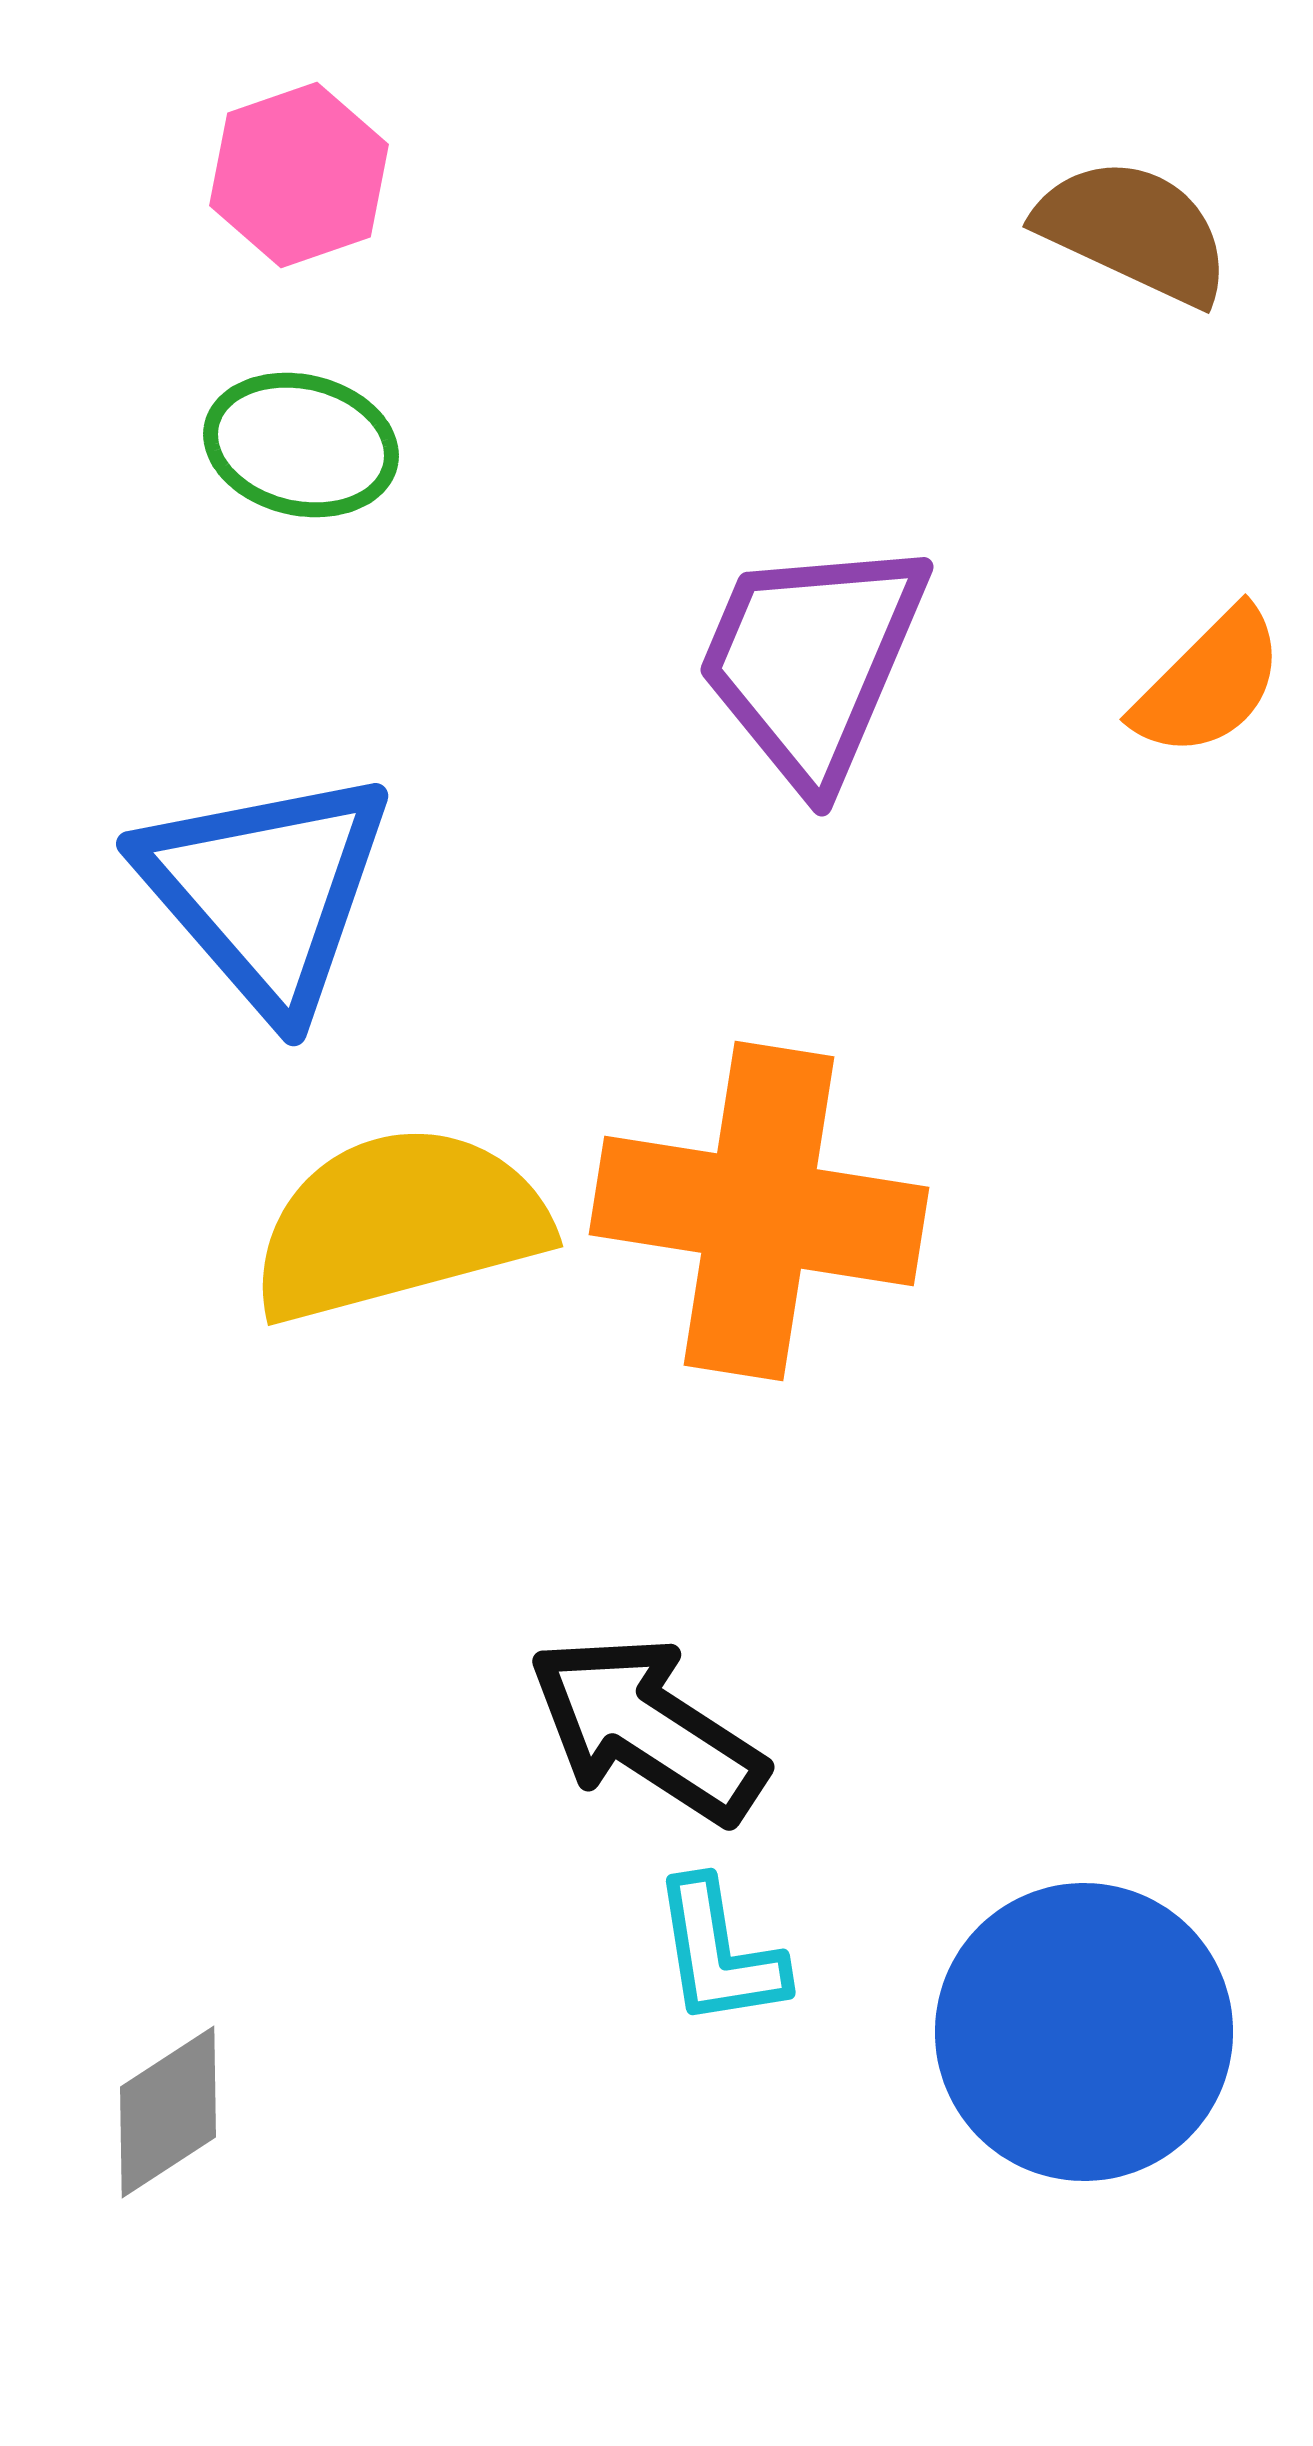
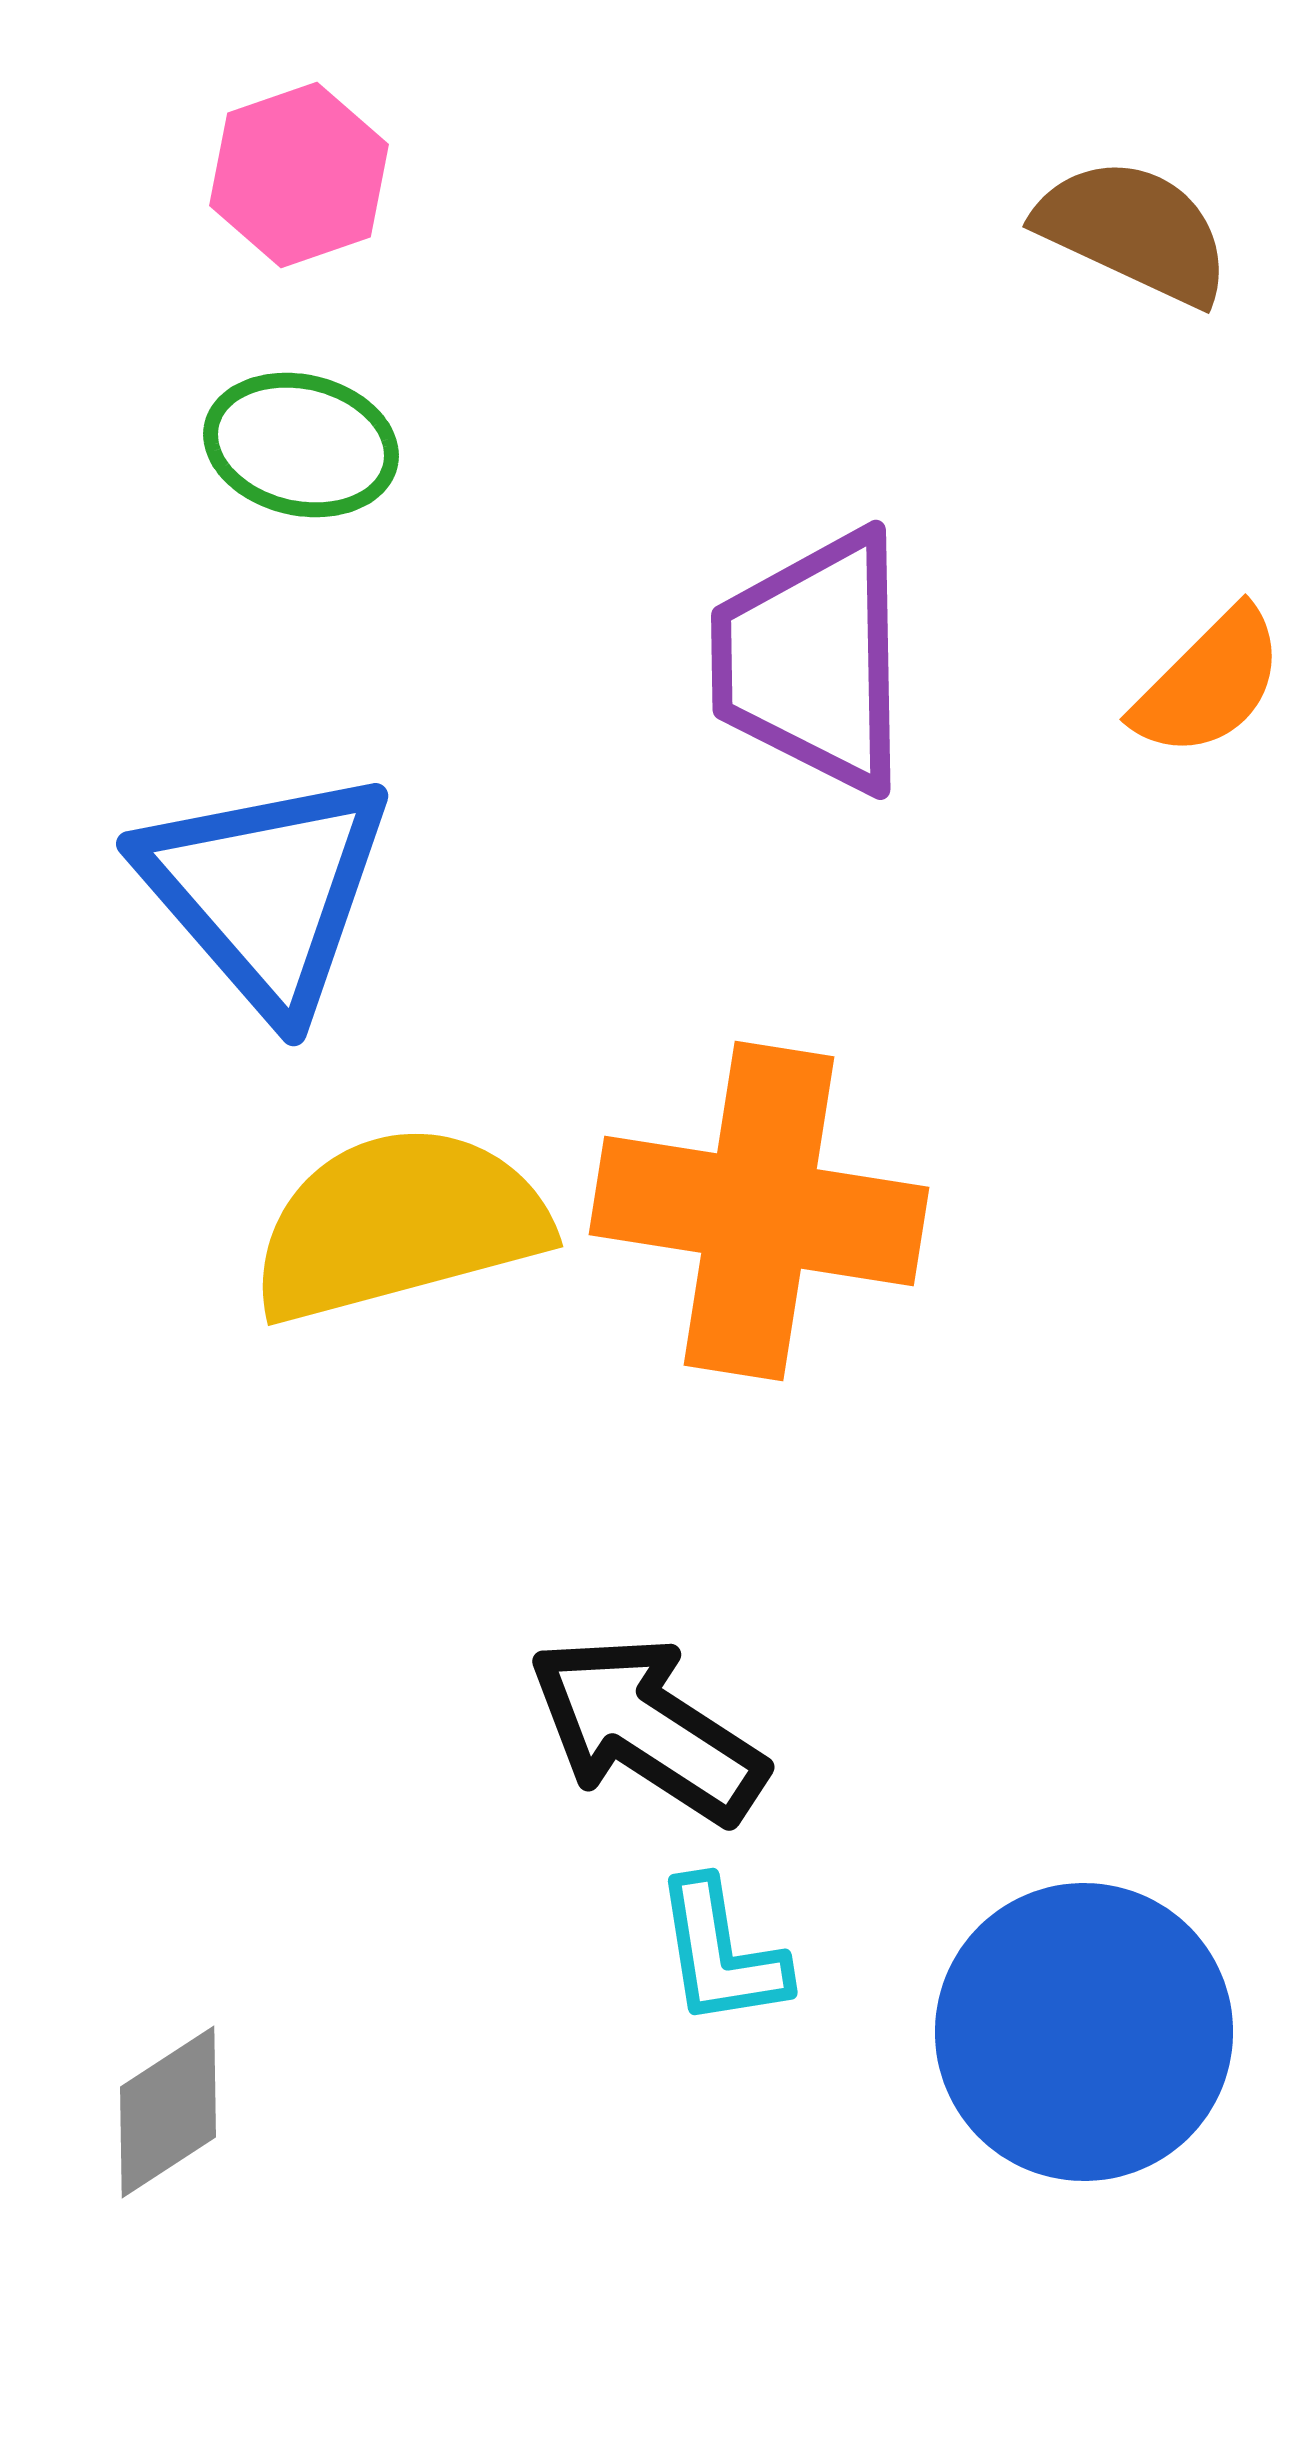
purple trapezoid: rotated 24 degrees counterclockwise
cyan L-shape: moved 2 px right
